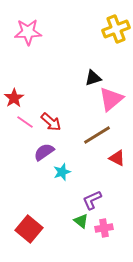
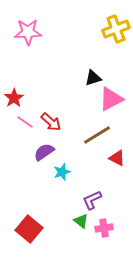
pink triangle: rotated 12 degrees clockwise
